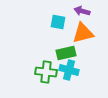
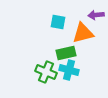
purple arrow: moved 14 px right, 4 px down; rotated 21 degrees counterclockwise
green cross: rotated 15 degrees clockwise
